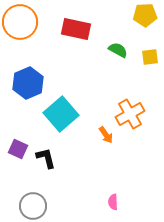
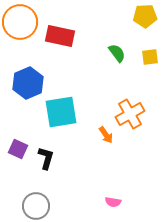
yellow pentagon: moved 1 px down
red rectangle: moved 16 px left, 7 px down
green semicircle: moved 1 px left, 3 px down; rotated 24 degrees clockwise
cyan square: moved 2 px up; rotated 32 degrees clockwise
black L-shape: rotated 30 degrees clockwise
pink semicircle: rotated 77 degrees counterclockwise
gray circle: moved 3 px right
